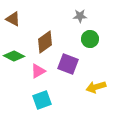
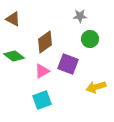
green diamond: rotated 10 degrees clockwise
pink triangle: moved 4 px right
